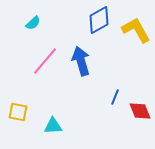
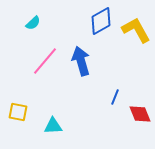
blue diamond: moved 2 px right, 1 px down
red diamond: moved 3 px down
